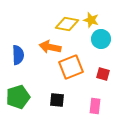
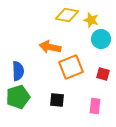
yellow diamond: moved 9 px up
blue semicircle: moved 16 px down
